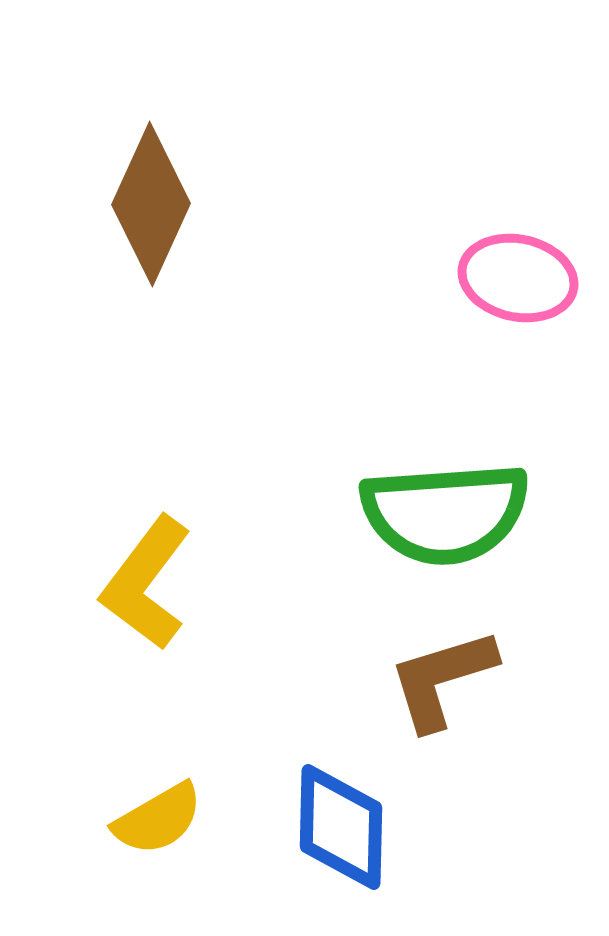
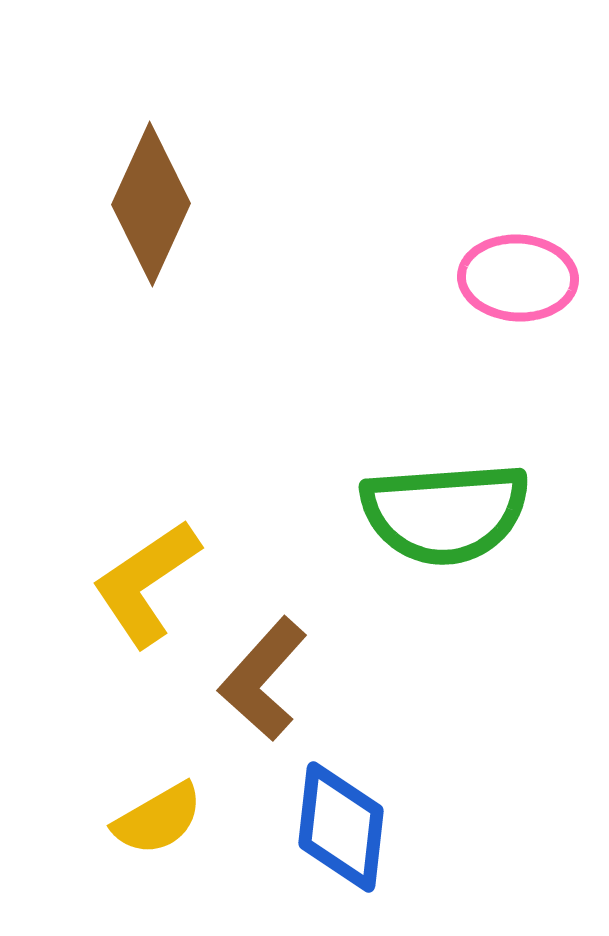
pink ellipse: rotated 9 degrees counterclockwise
yellow L-shape: rotated 19 degrees clockwise
brown L-shape: moved 179 px left; rotated 31 degrees counterclockwise
blue diamond: rotated 5 degrees clockwise
